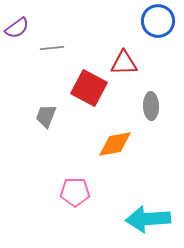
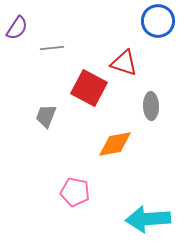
purple semicircle: rotated 20 degrees counterclockwise
red triangle: rotated 20 degrees clockwise
pink pentagon: rotated 12 degrees clockwise
